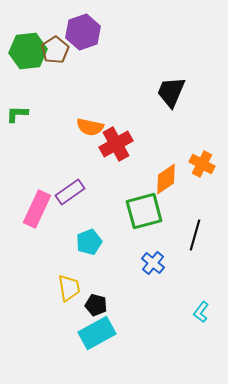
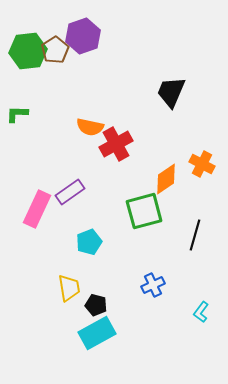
purple hexagon: moved 4 px down
blue cross: moved 22 px down; rotated 25 degrees clockwise
